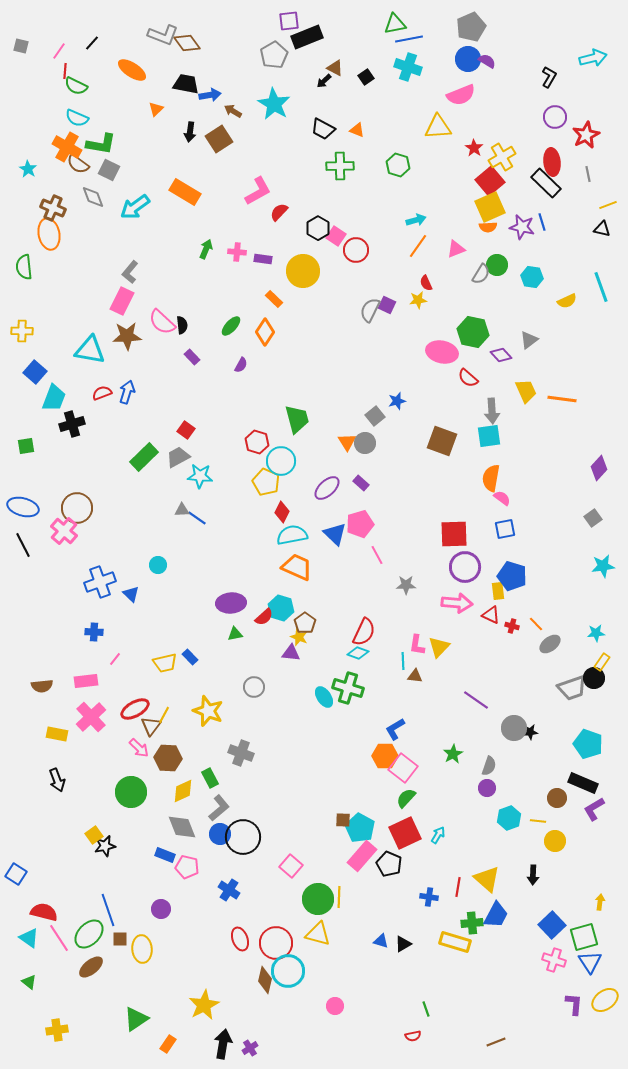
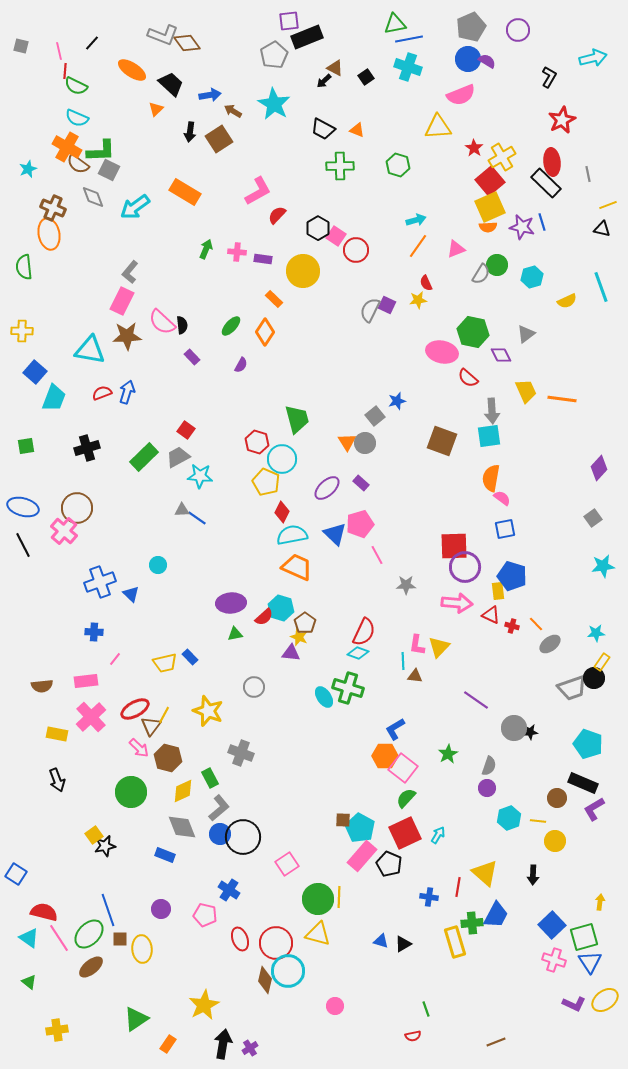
pink line at (59, 51): rotated 48 degrees counterclockwise
black trapezoid at (186, 84): moved 15 px left; rotated 32 degrees clockwise
purple circle at (555, 117): moved 37 px left, 87 px up
red star at (586, 135): moved 24 px left, 15 px up
green L-shape at (101, 144): moved 7 px down; rotated 12 degrees counterclockwise
cyan star at (28, 169): rotated 18 degrees clockwise
red semicircle at (279, 212): moved 2 px left, 3 px down
cyan hexagon at (532, 277): rotated 25 degrees counterclockwise
gray triangle at (529, 340): moved 3 px left, 6 px up
purple diamond at (501, 355): rotated 15 degrees clockwise
black cross at (72, 424): moved 15 px right, 24 px down
cyan circle at (281, 461): moved 1 px right, 2 px up
red square at (454, 534): moved 12 px down
green star at (453, 754): moved 5 px left
brown hexagon at (168, 758): rotated 12 degrees clockwise
pink square at (291, 866): moved 4 px left, 2 px up; rotated 15 degrees clockwise
pink pentagon at (187, 867): moved 18 px right, 48 px down
yellow triangle at (487, 879): moved 2 px left, 6 px up
yellow rectangle at (455, 942): rotated 56 degrees clockwise
purple L-shape at (574, 1004): rotated 110 degrees clockwise
